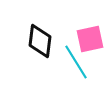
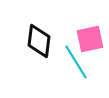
black diamond: moved 1 px left
